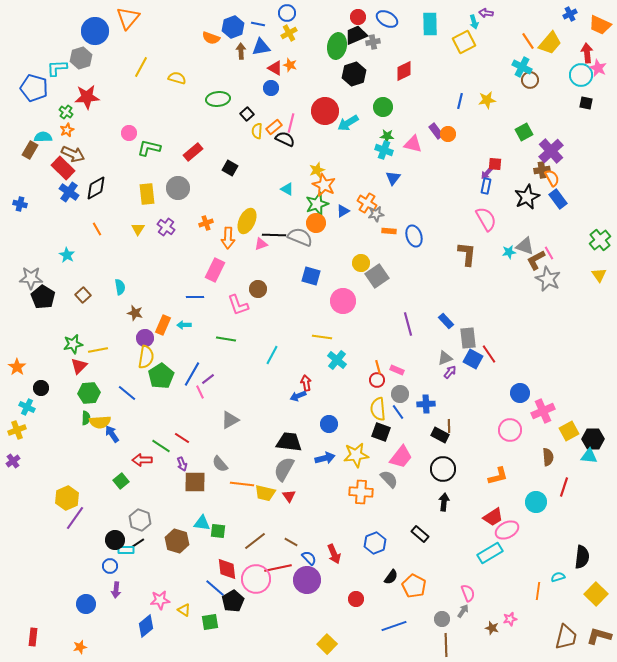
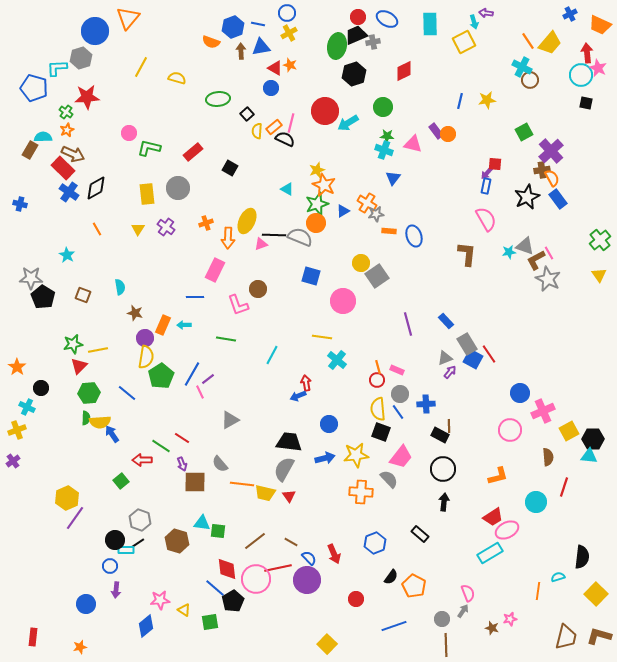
orange semicircle at (211, 38): moved 4 px down
brown square at (83, 295): rotated 28 degrees counterclockwise
gray rectangle at (468, 338): moved 1 px left, 6 px down; rotated 25 degrees counterclockwise
